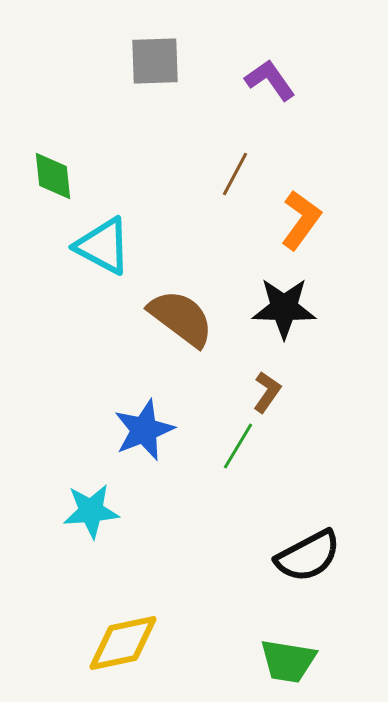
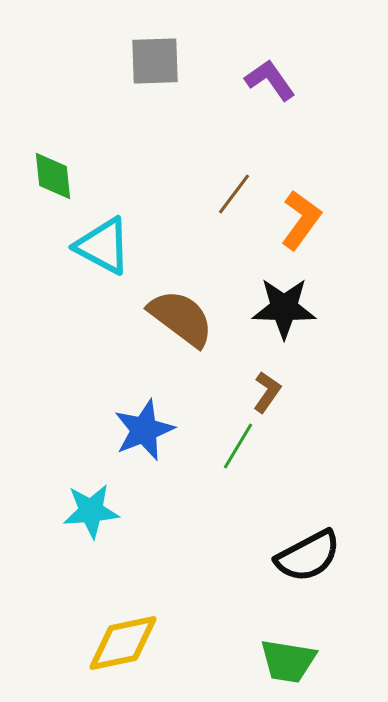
brown line: moved 1 px left, 20 px down; rotated 9 degrees clockwise
